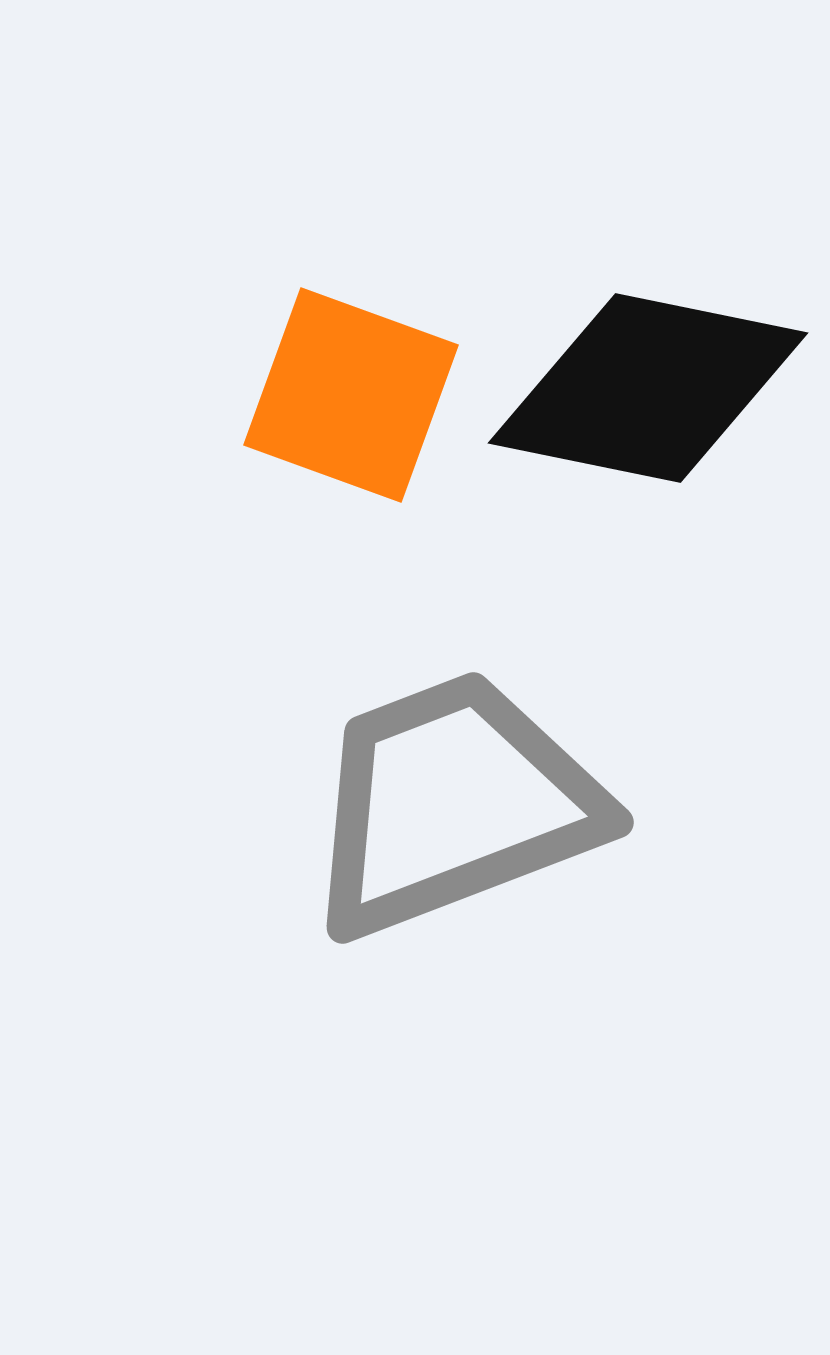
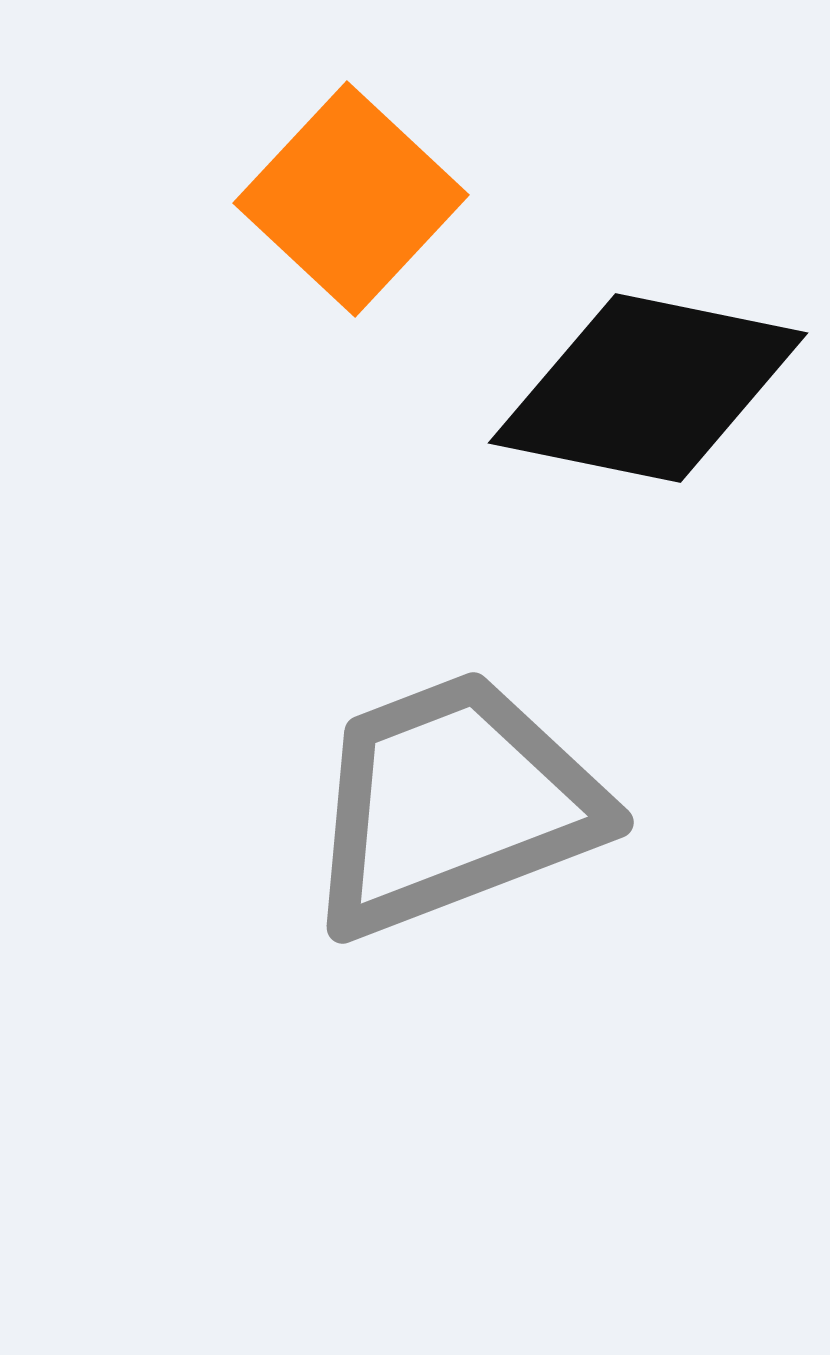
orange square: moved 196 px up; rotated 23 degrees clockwise
